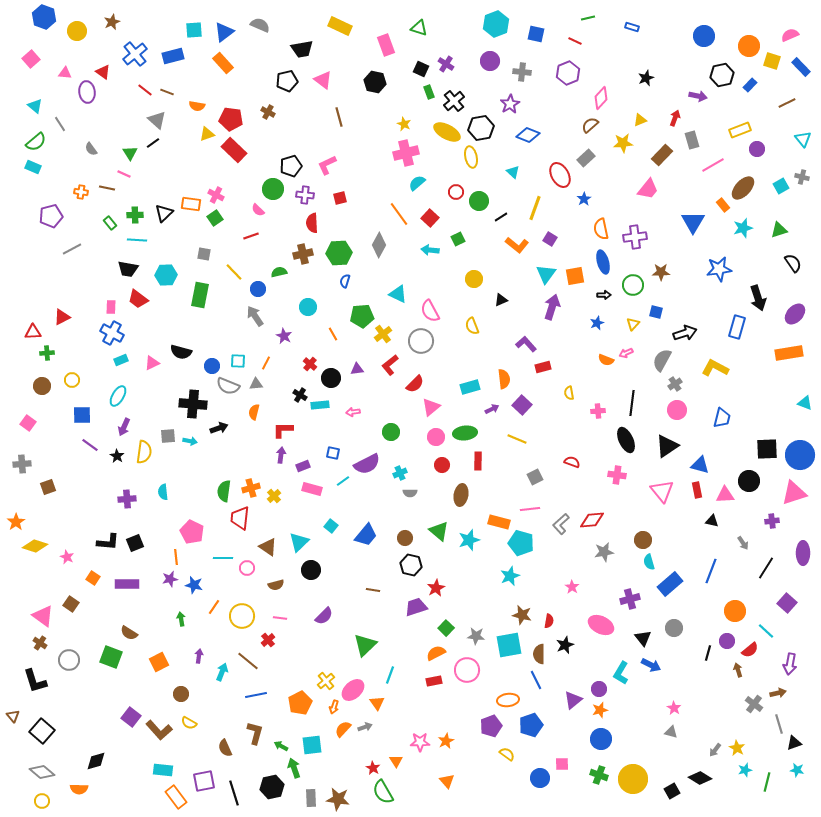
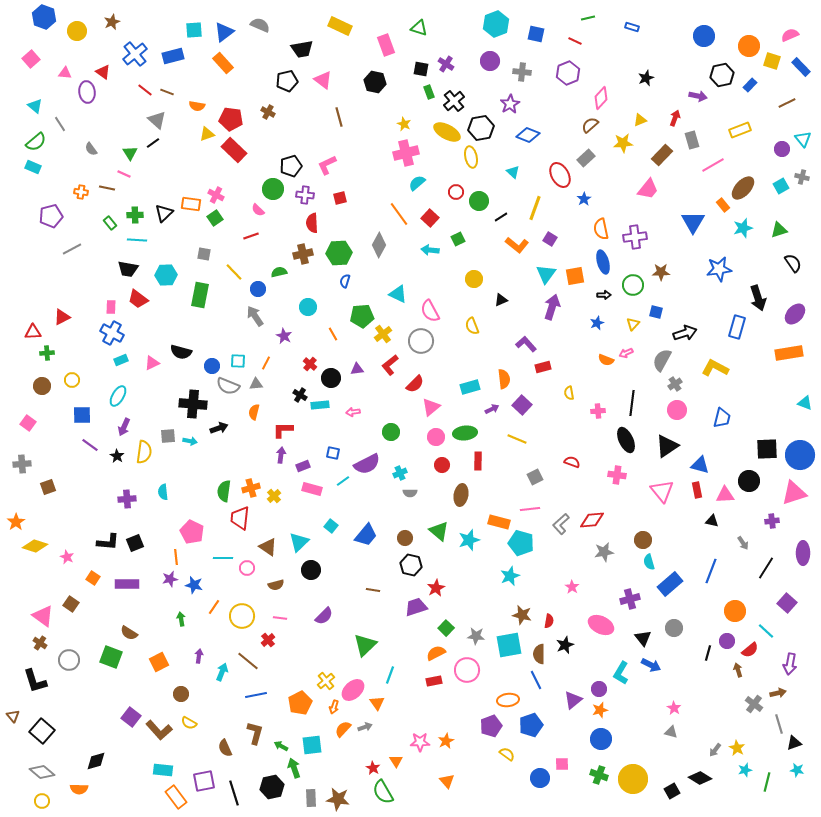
black square at (421, 69): rotated 14 degrees counterclockwise
purple circle at (757, 149): moved 25 px right
